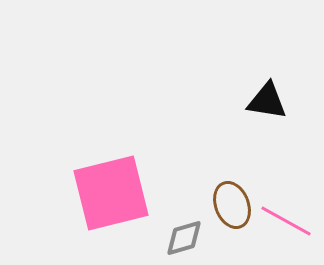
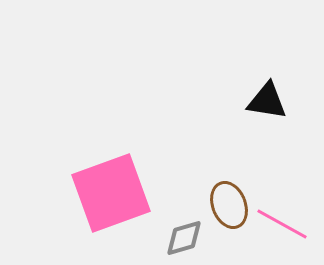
pink square: rotated 6 degrees counterclockwise
brown ellipse: moved 3 px left
pink line: moved 4 px left, 3 px down
